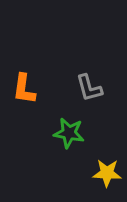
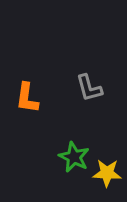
orange L-shape: moved 3 px right, 9 px down
green star: moved 5 px right, 24 px down; rotated 16 degrees clockwise
